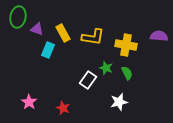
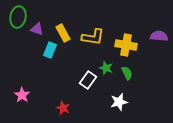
cyan rectangle: moved 2 px right
pink star: moved 7 px left, 7 px up
